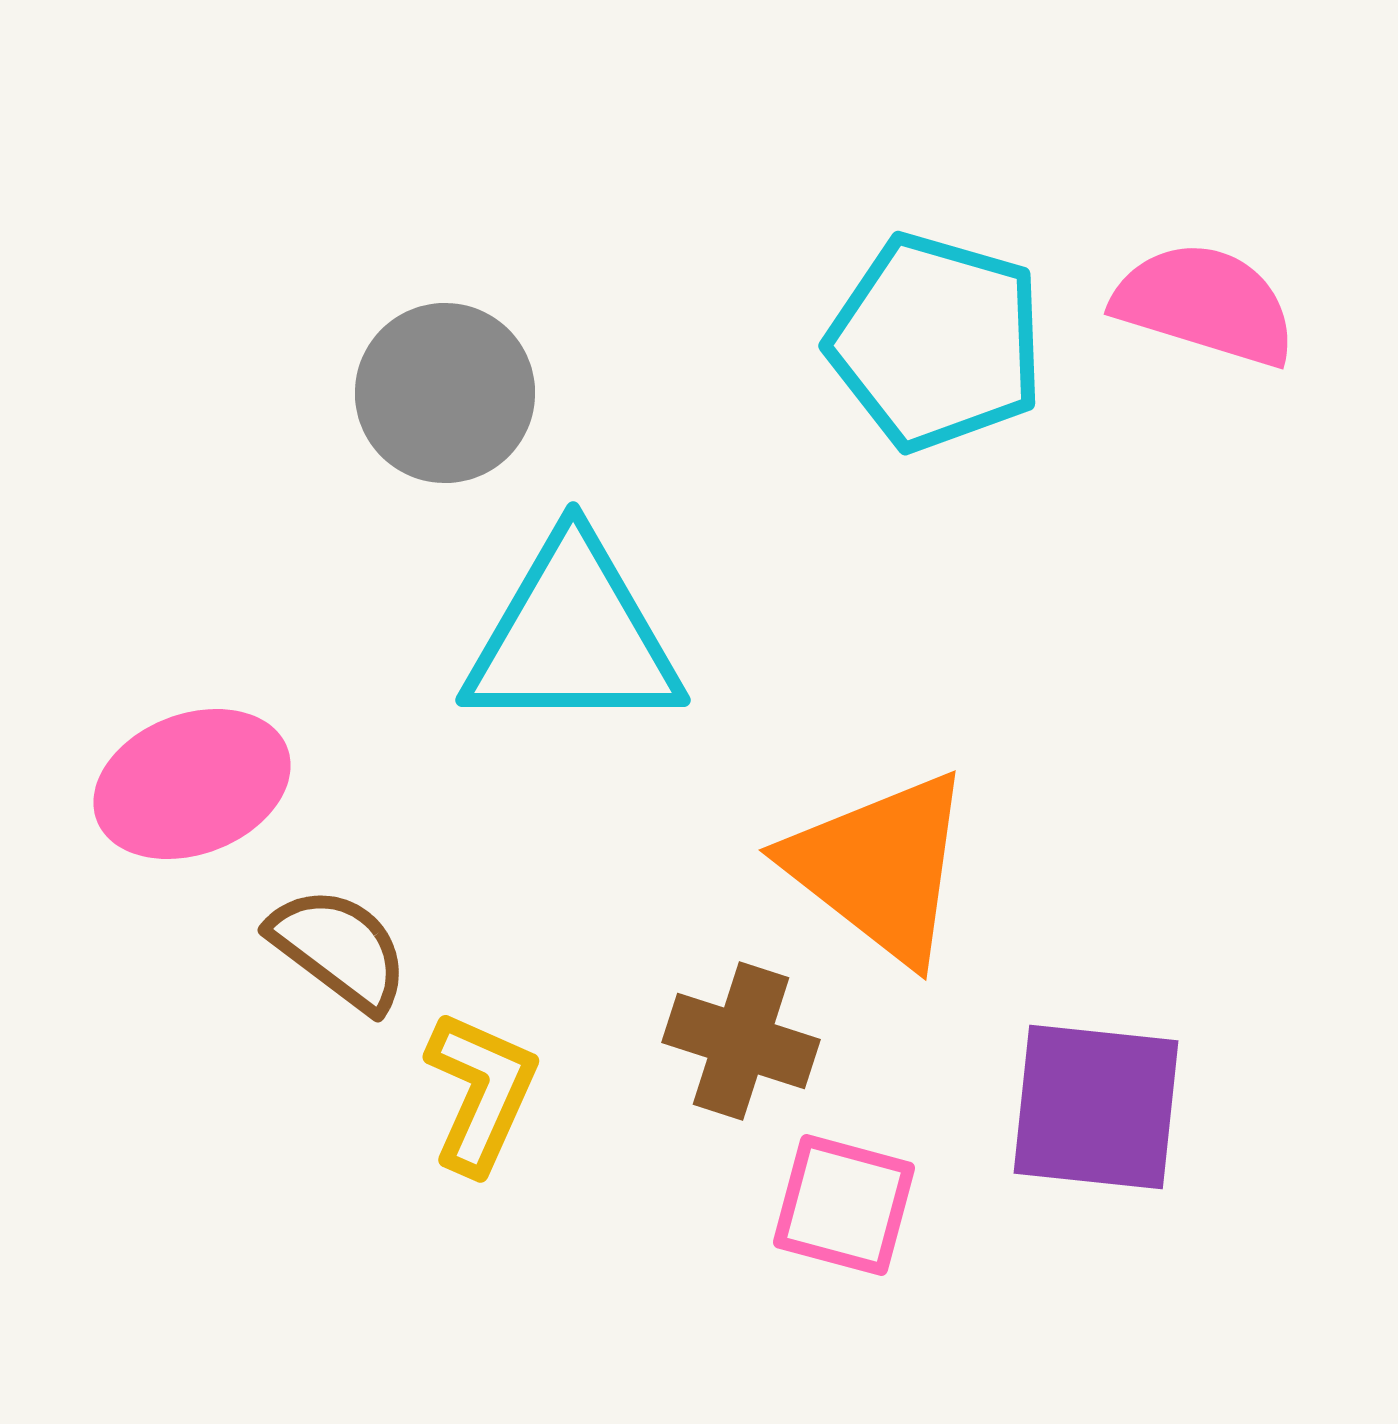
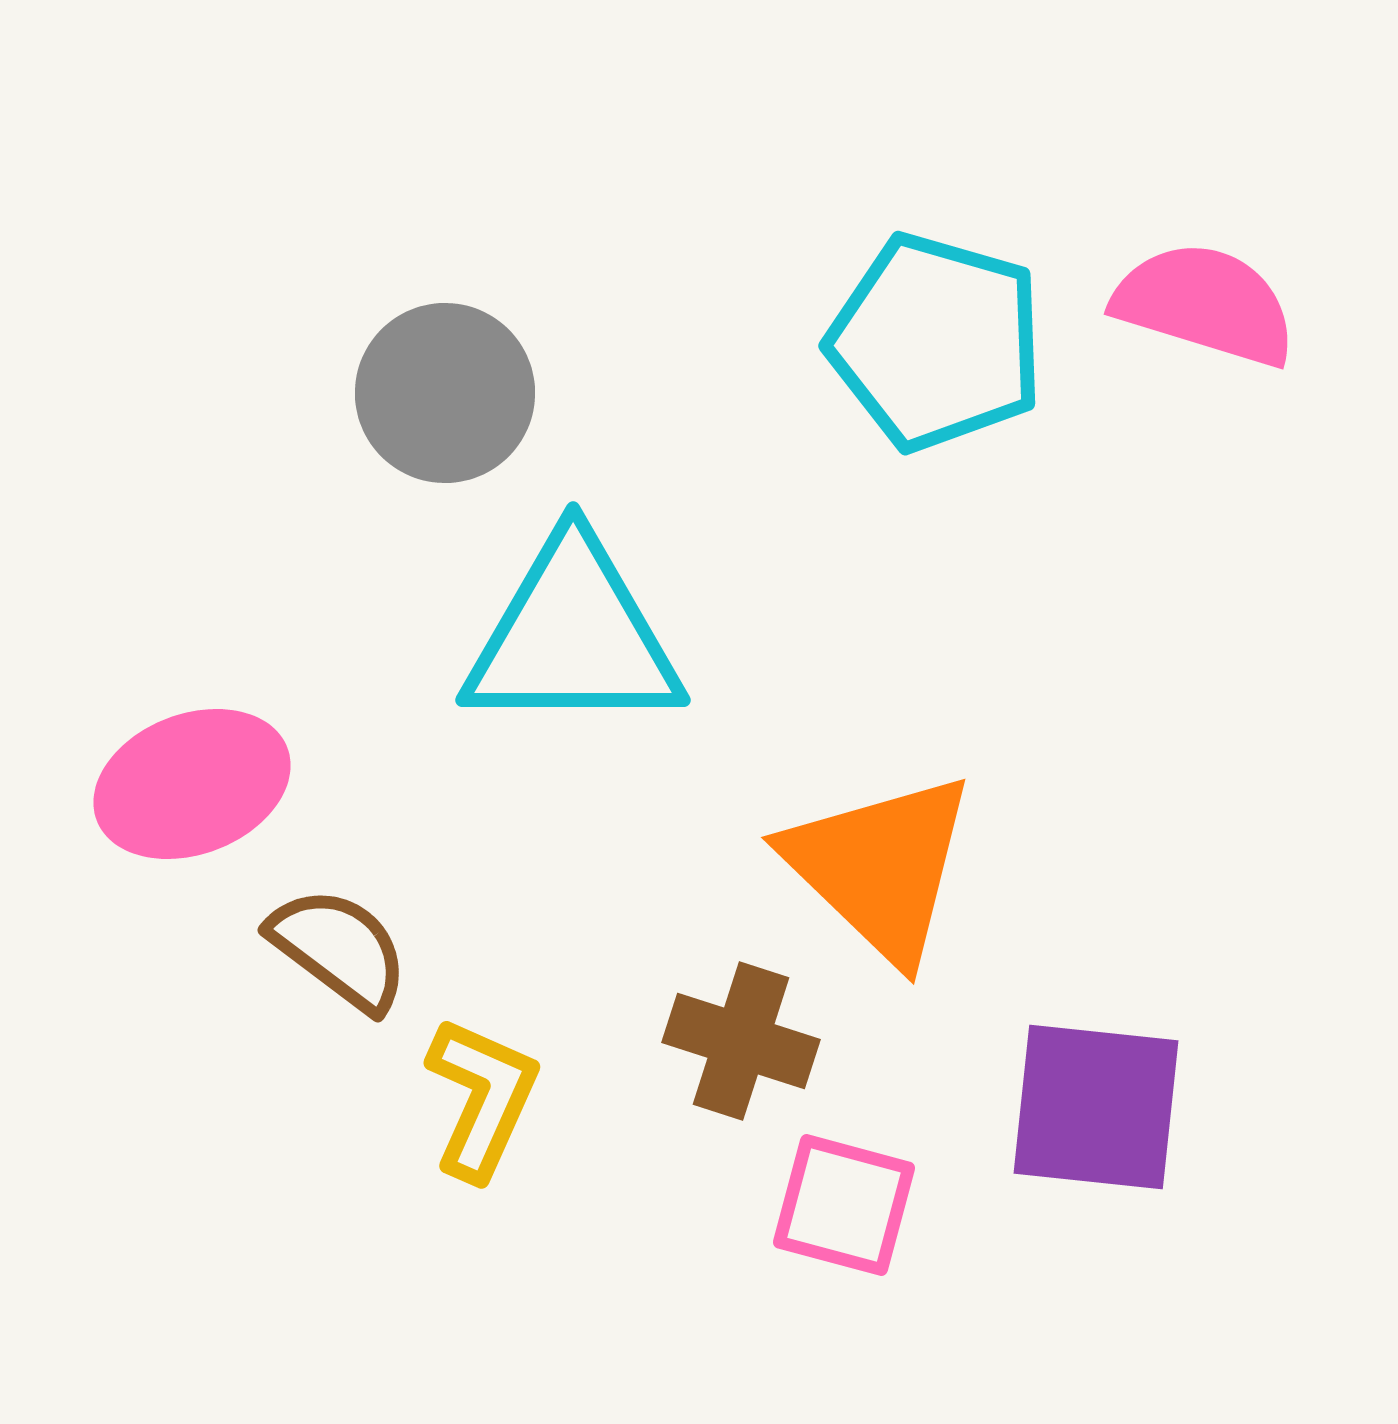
orange triangle: rotated 6 degrees clockwise
yellow L-shape: moved 1 px right, 6 px down
